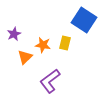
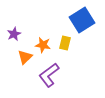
blue square: moved 2 px left; rotated 25 degrees clockwise
purple L-shape: moved 1 px left, 6 px up
